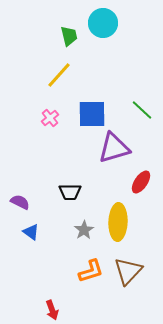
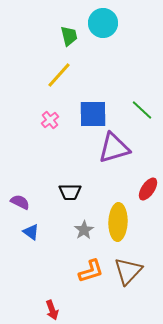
blue square: moved 1 px right
pink cross: moved 2 px down
red ellipse: moved 7 px right, 7 px down
